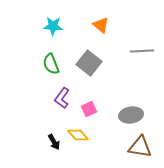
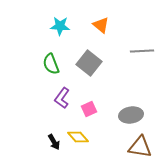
cyan star: moved 7 px right
yellow diamond: moved 2 px down
